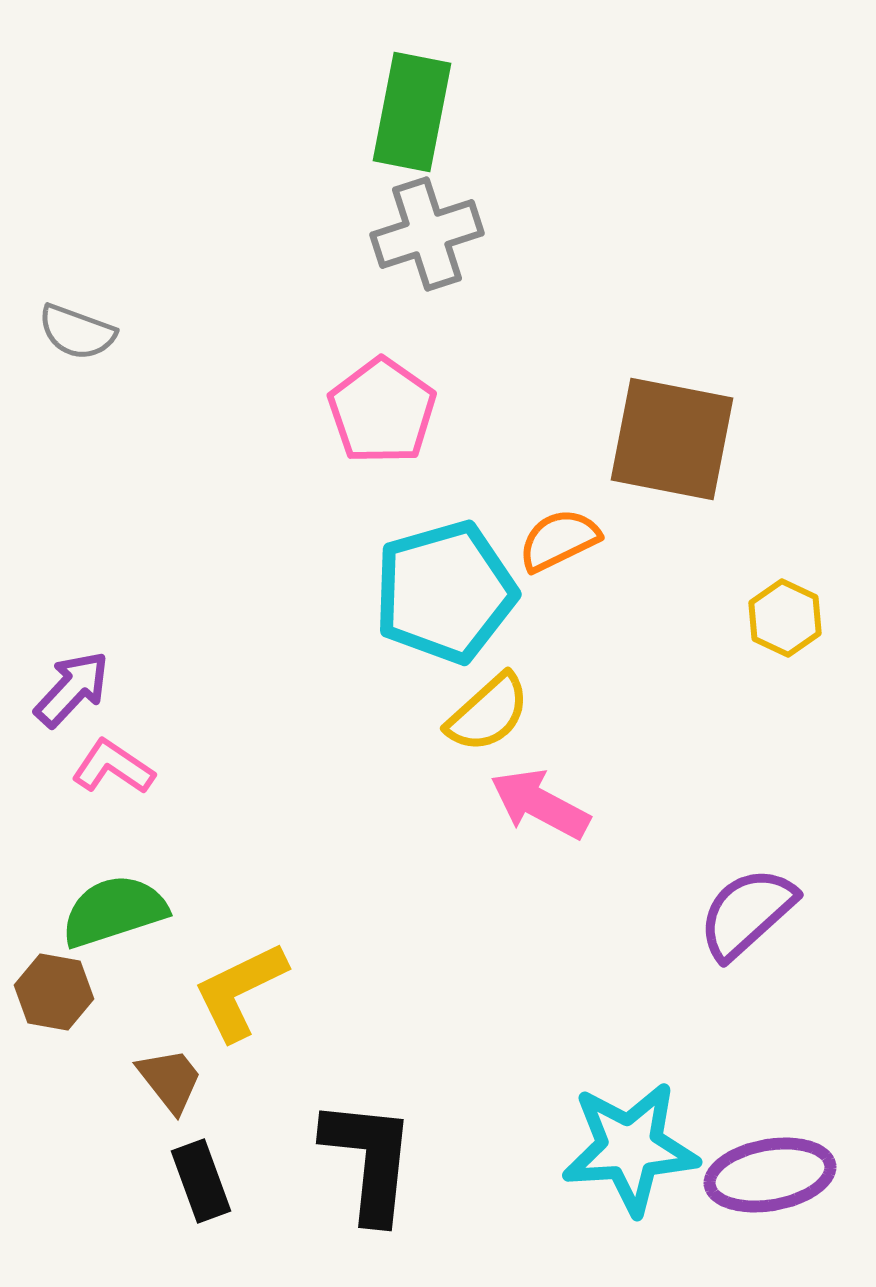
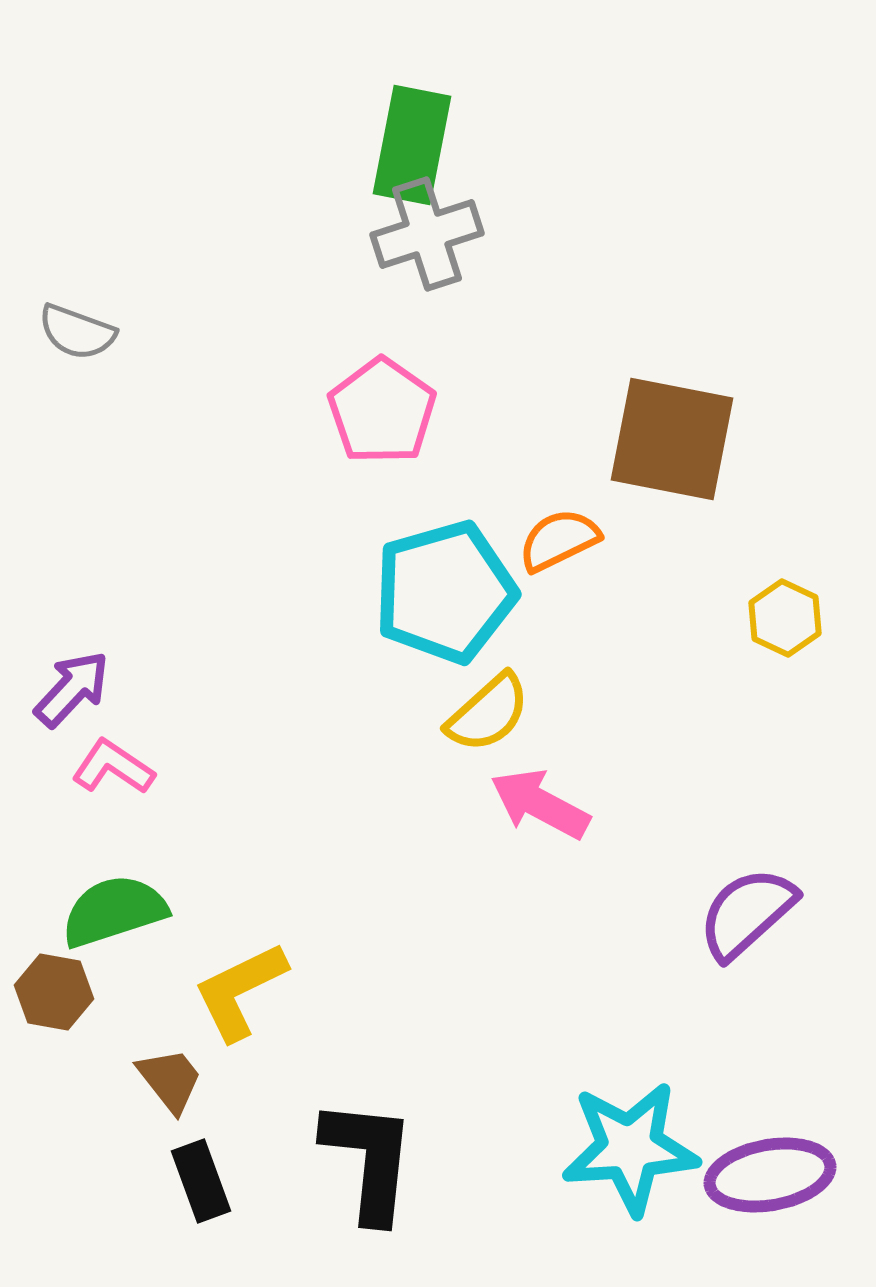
green rectangle: moved 33 px down
